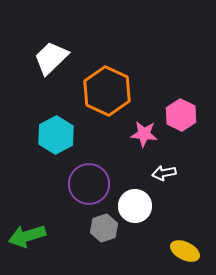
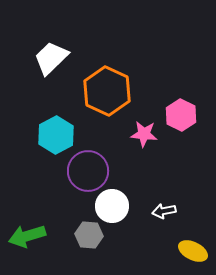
white arrow: moved 38 px down
purple circle: moved 1 px left, 13 px up
white circle: moved 23 px left
gray hexagon: moved 15 px left, 7 px down; rotated 24 degrees clockwise
yellow ellipse: moved 8 px right
